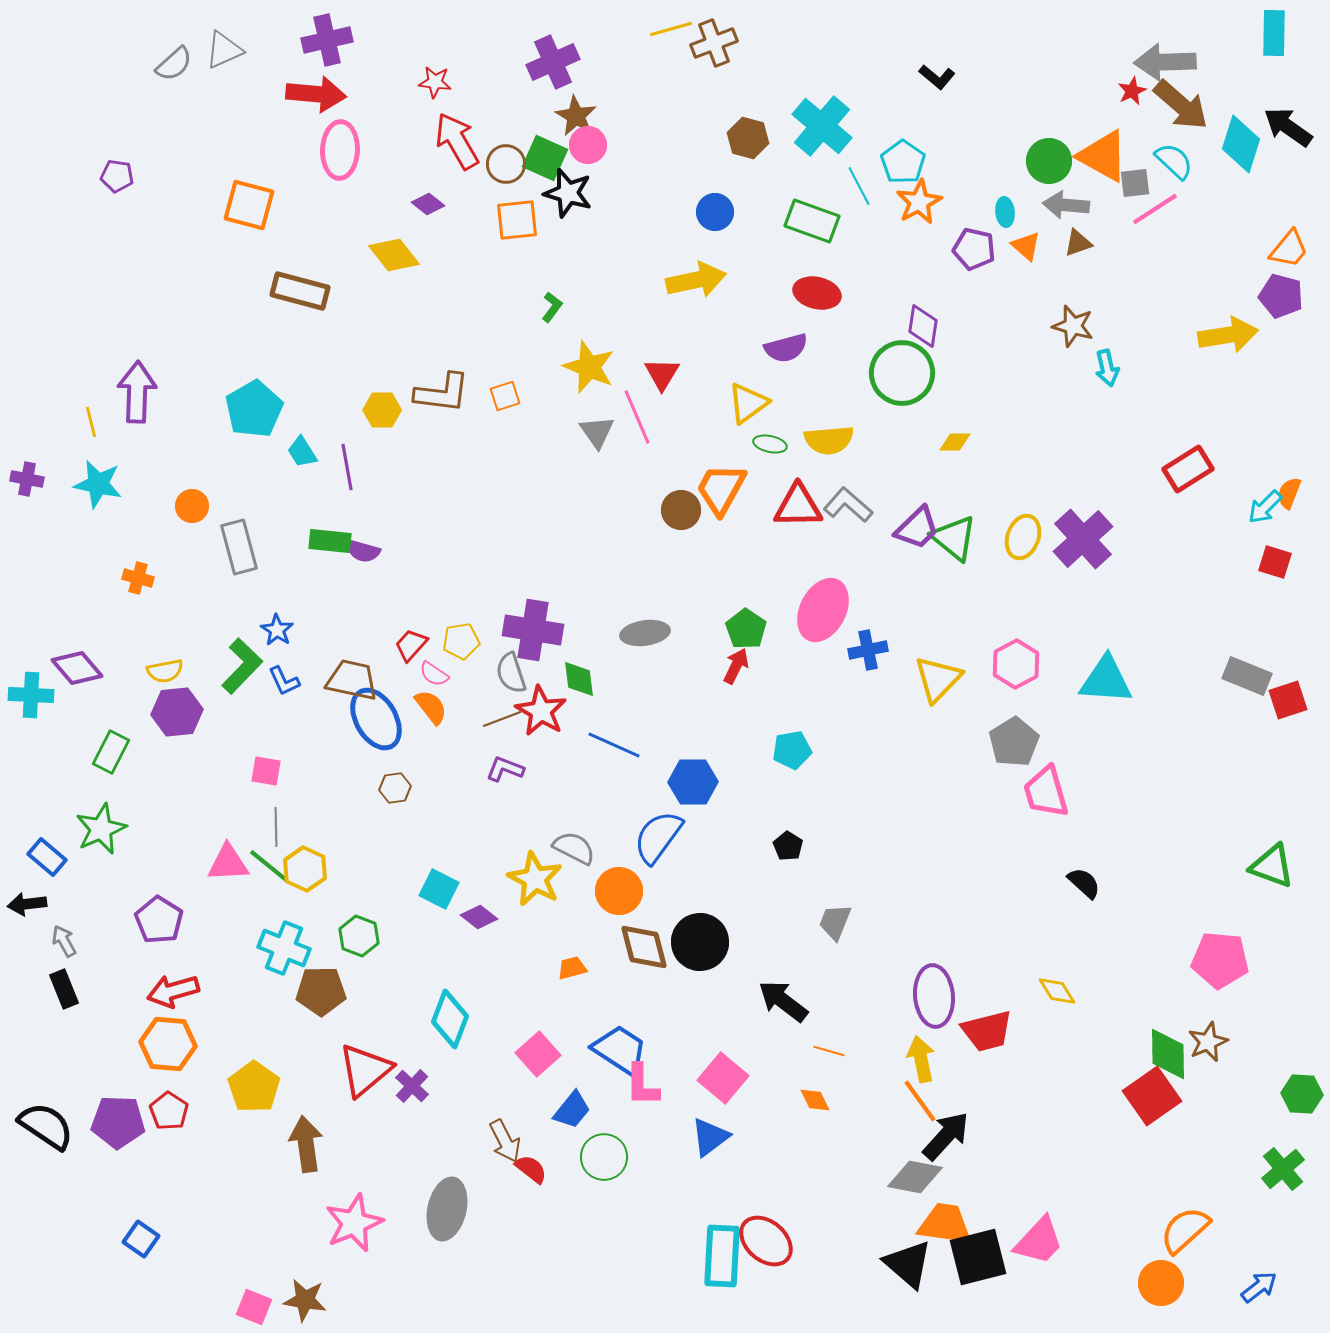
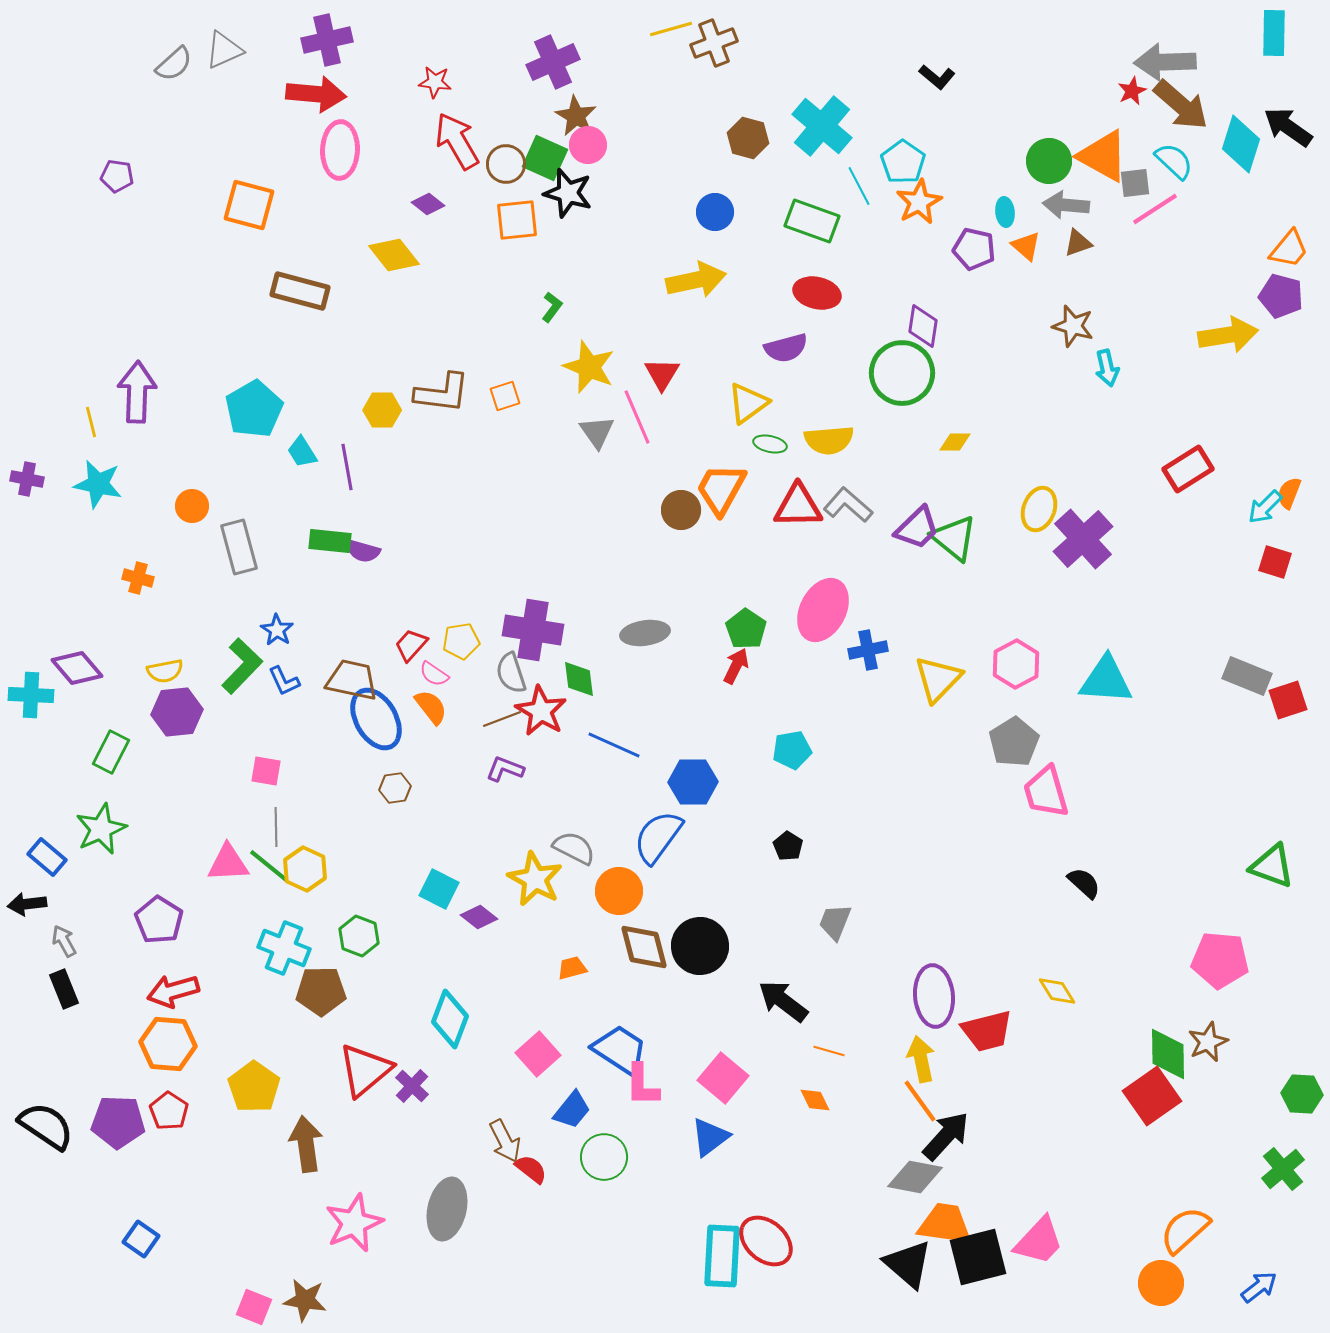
yellow ellipse at (1023, 537): moved 16 px right, 28 px up
black circle at (700, 942): moved 4 px down
